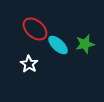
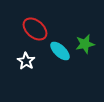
cyan ellipse: moved 2 px right, 6 px down
white star: moved 3 px left, 3 px up
